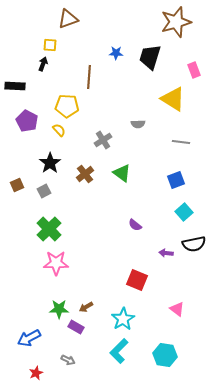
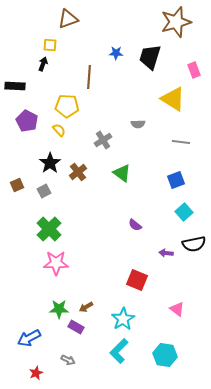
brown cross: moved 7 px left, 2 px up
